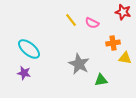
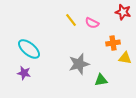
gray star: rotated 30 degrees clockwise
